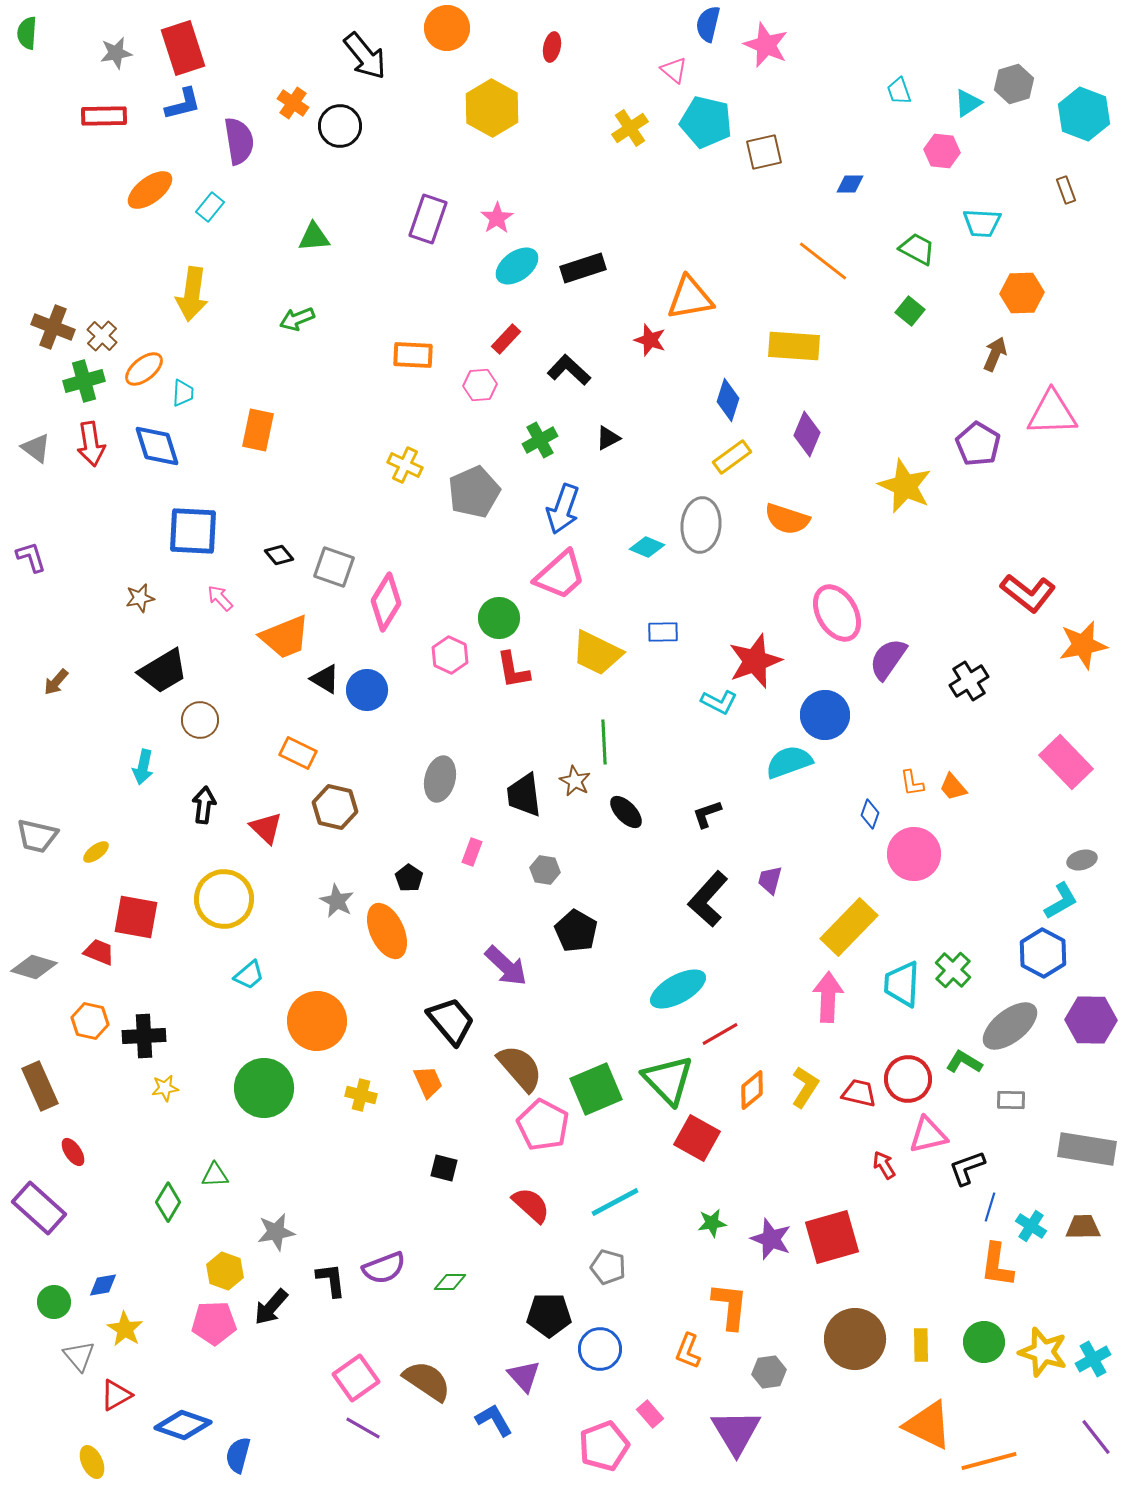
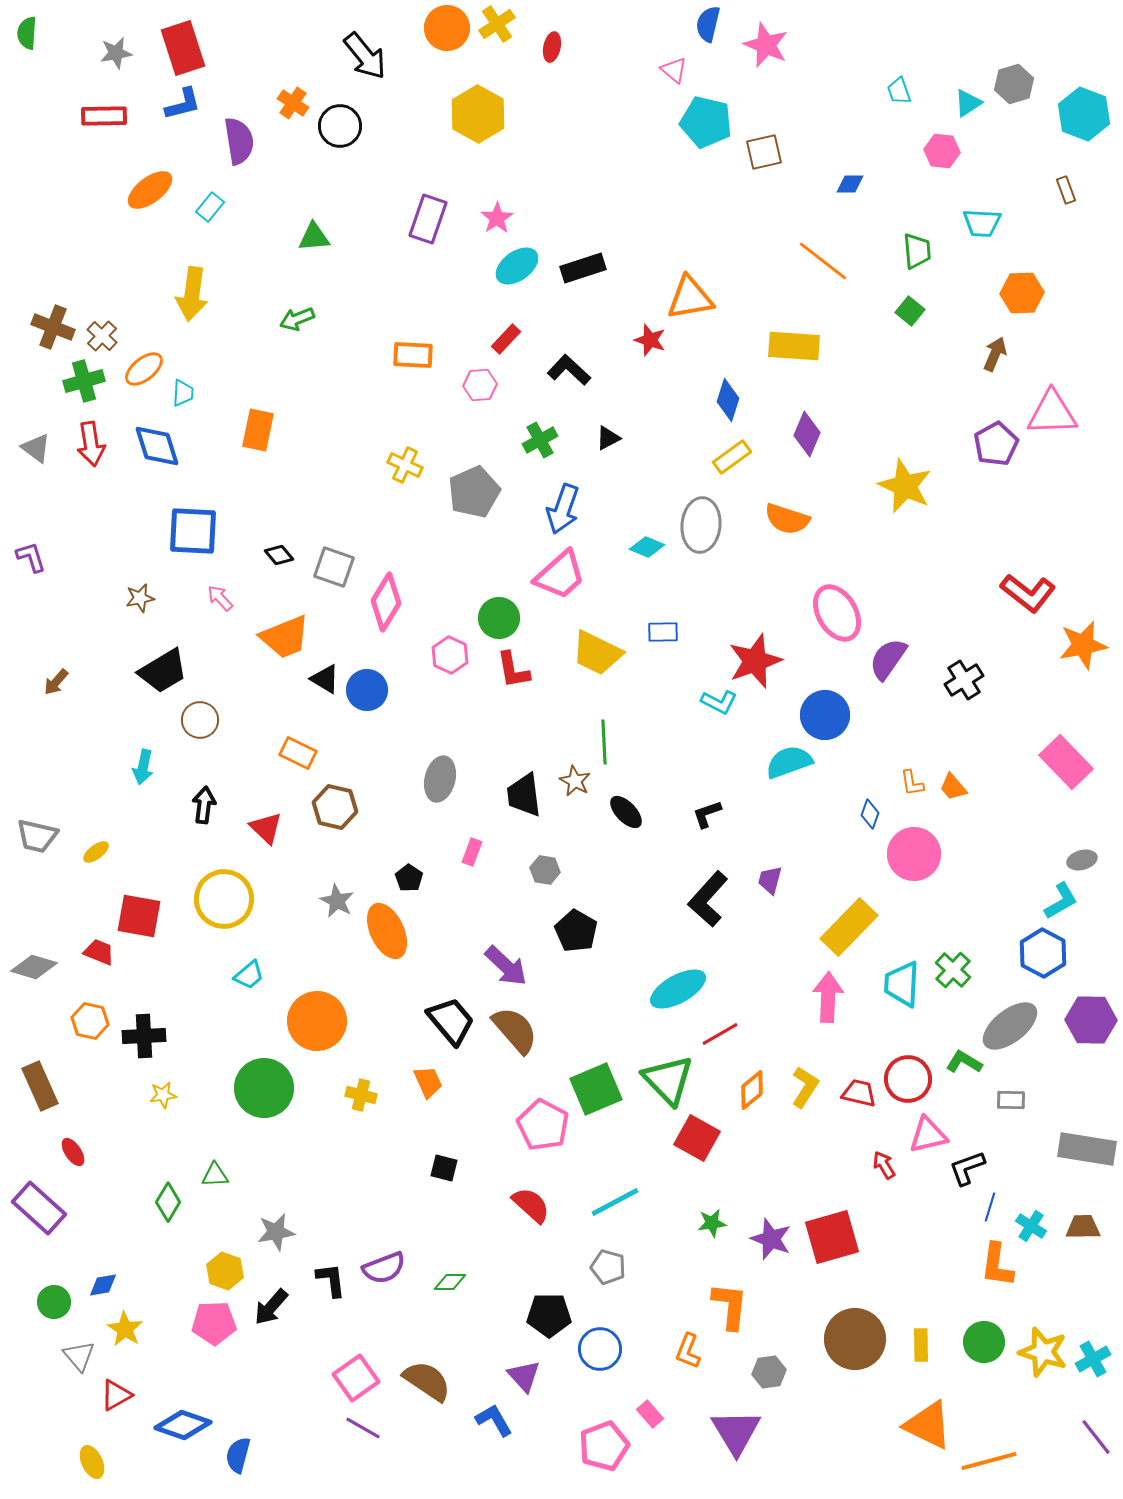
yellow hexagon at (492, 108): moved 14 px left, 6 px down
yellow cross at (630, 128): moved 133 px left, 104 px up
green trapezoid at (917, 249): moved 2 px down; rotated 57 degrees clockwise
purple pentagon at (978, 444): moved 18 px right; rotated 12 degrees clockwise
black cross at (969, 681): moved 5 px left, 1 px up
red square at (136, 917): moved 3 px right, 1 px up
brown semicircle at (520, 1068): moved 5 px left, 38 px up
yellow star at (165, 1088): moved 2 px left, 7 px down
